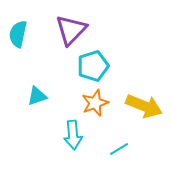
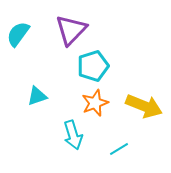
cyan semicircle: rotated 24 degrees clockwise
cyan arrow: rotated 12 degrees counterclockwise
